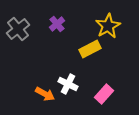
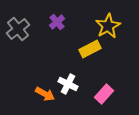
purple cross: moved 2 px up
